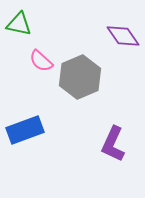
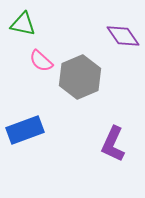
green triangle: moved 4 px right
